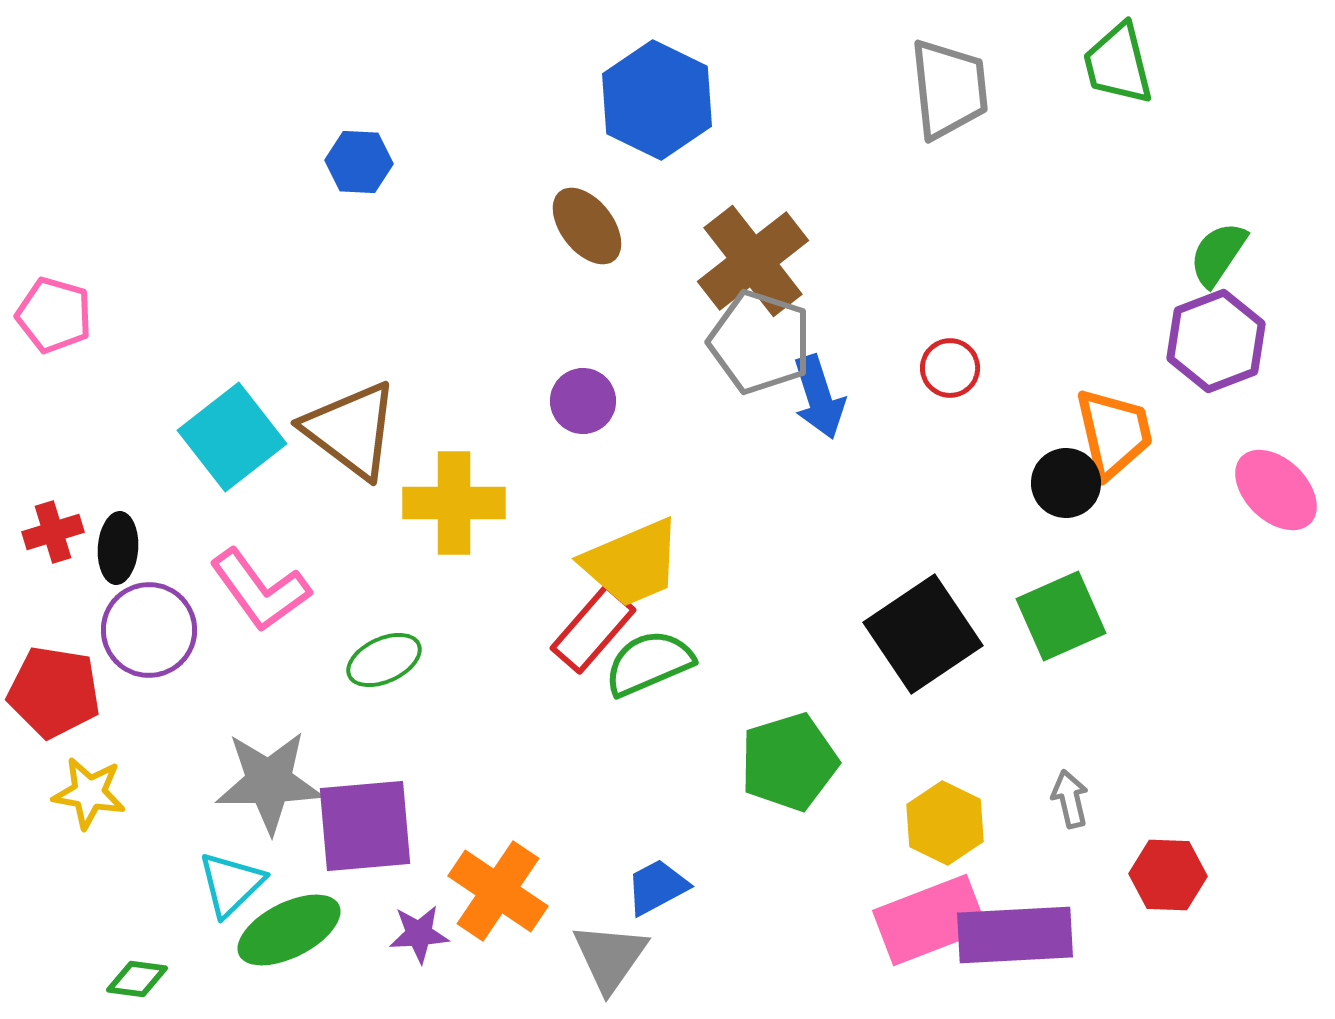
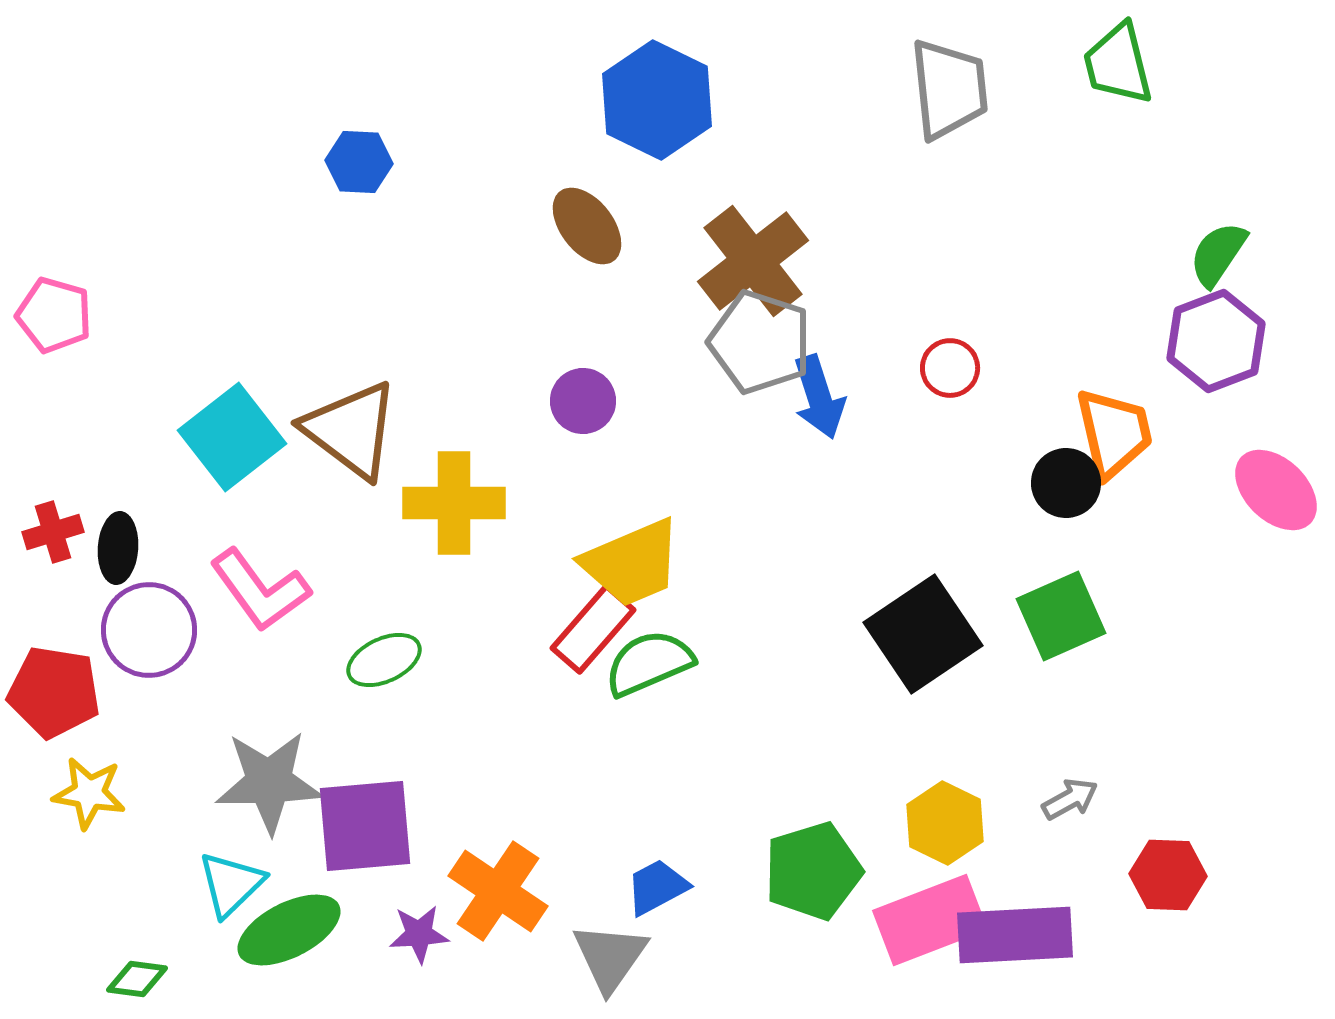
green pentagon at (789, 762): moved 24 px right, 109 px down
gray arrow at (1070, 799): rotated 74 degrees clockwise
